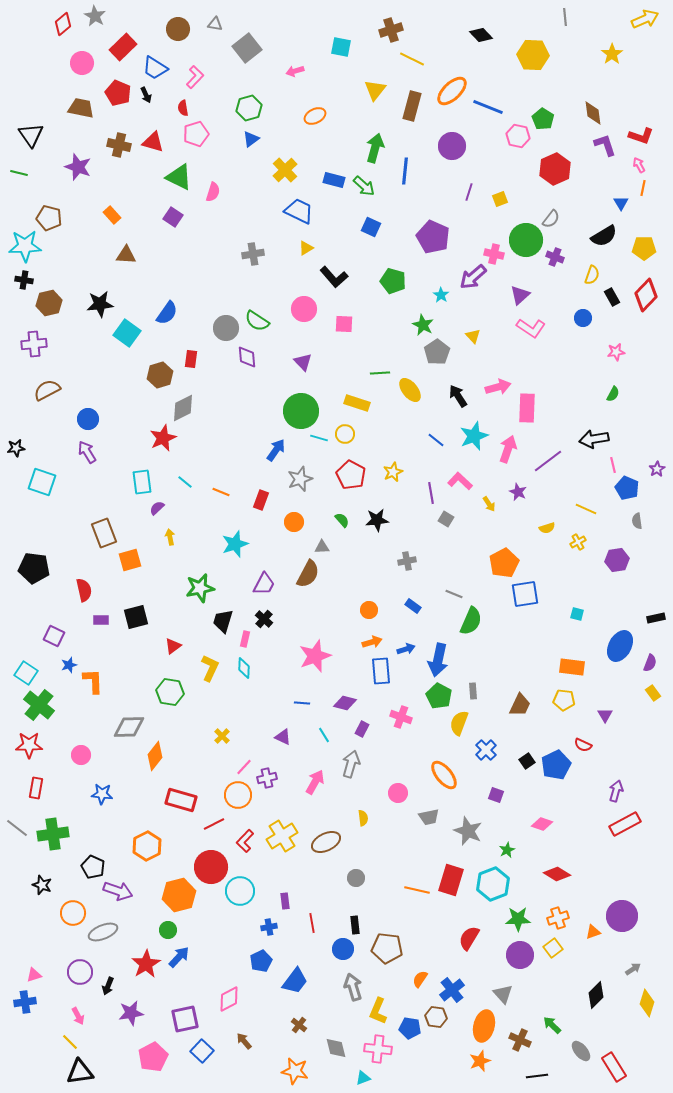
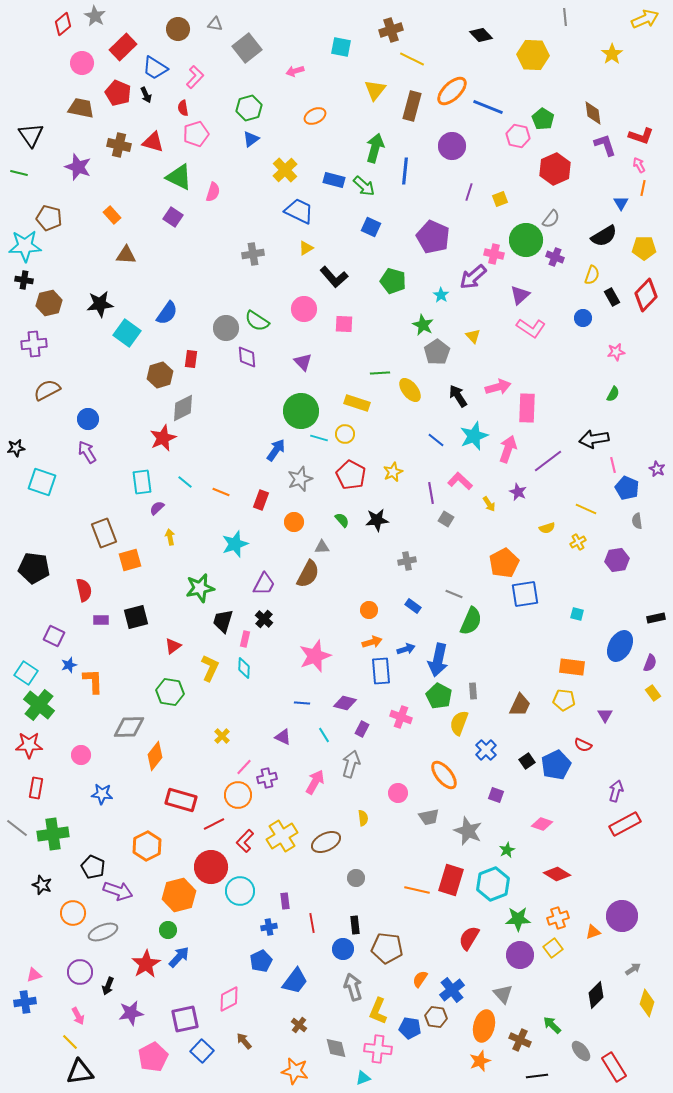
purple star at (657, 469): rotated 14 degrees counterclockwise
